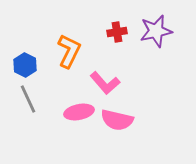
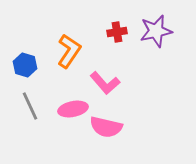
orange L-shape: rotated 8 degrees clockwise
blue hexagon: rotated 10 degrees counterclockwise
gray line: moved 2 px right, 7 px down
pink ellipse: moved 6 px left, 3 px up
pink semicircle: moved 11 px left, 7 px down
